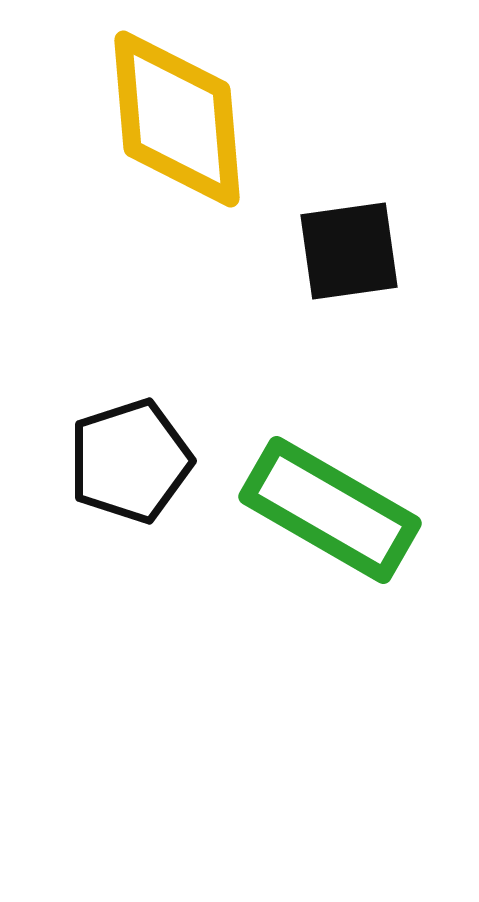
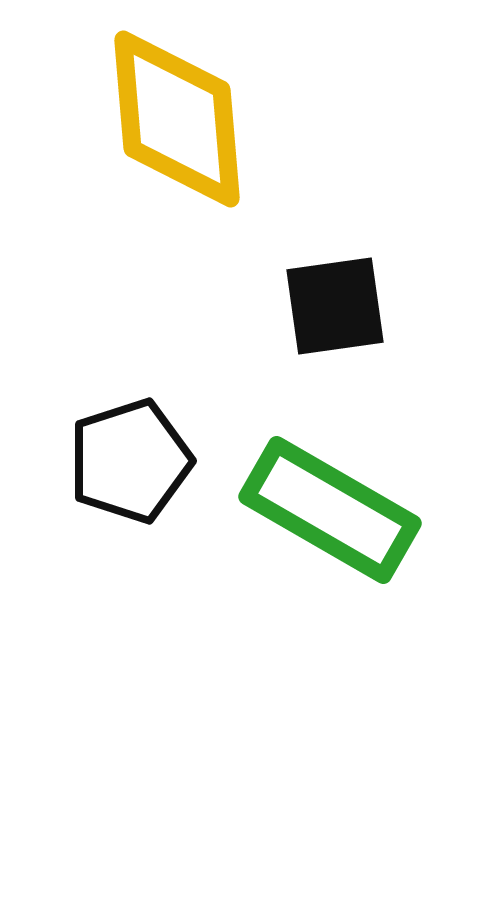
black square: moved 14 px left, 55 px down
